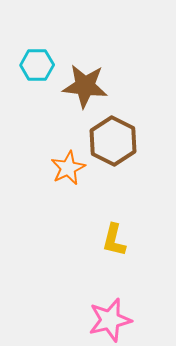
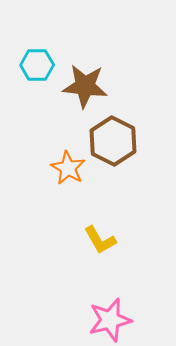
orange star: rotated 16 degrees counterclockwise
yellow L-shape: moved 14 px left; rotated 44 degrees counterclockwise
